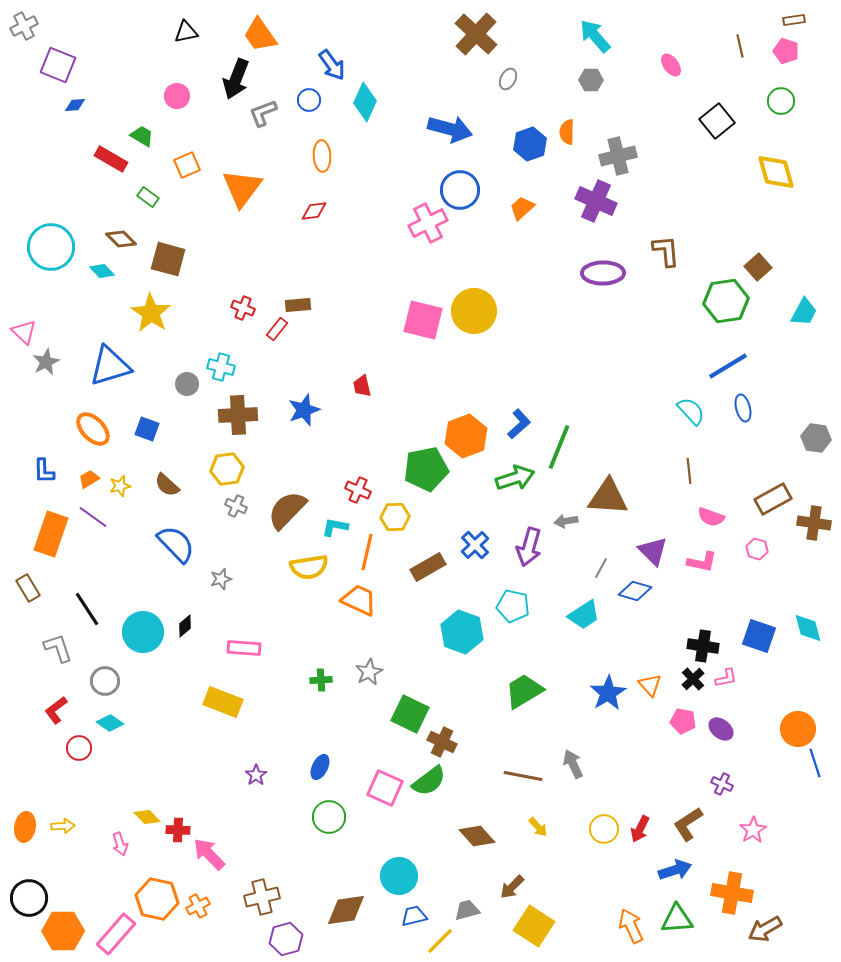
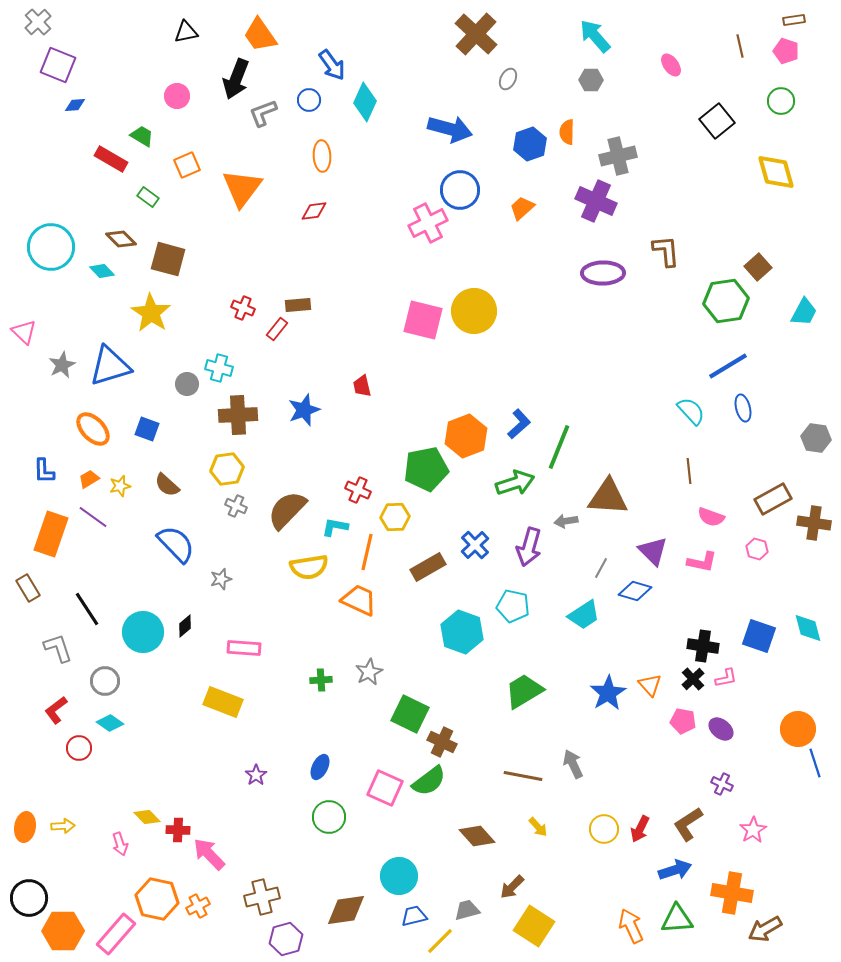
gray cross at (24, 26): moved 14 px right, 4 px up; rotated 16 degrees counterclockwise
gray star at (46, 362): moved 16 px right, 3 px down
cyan cross at (221, 367): moved 2 px left, 1 px down
green arrow at (515, 478): moved 5 px down
